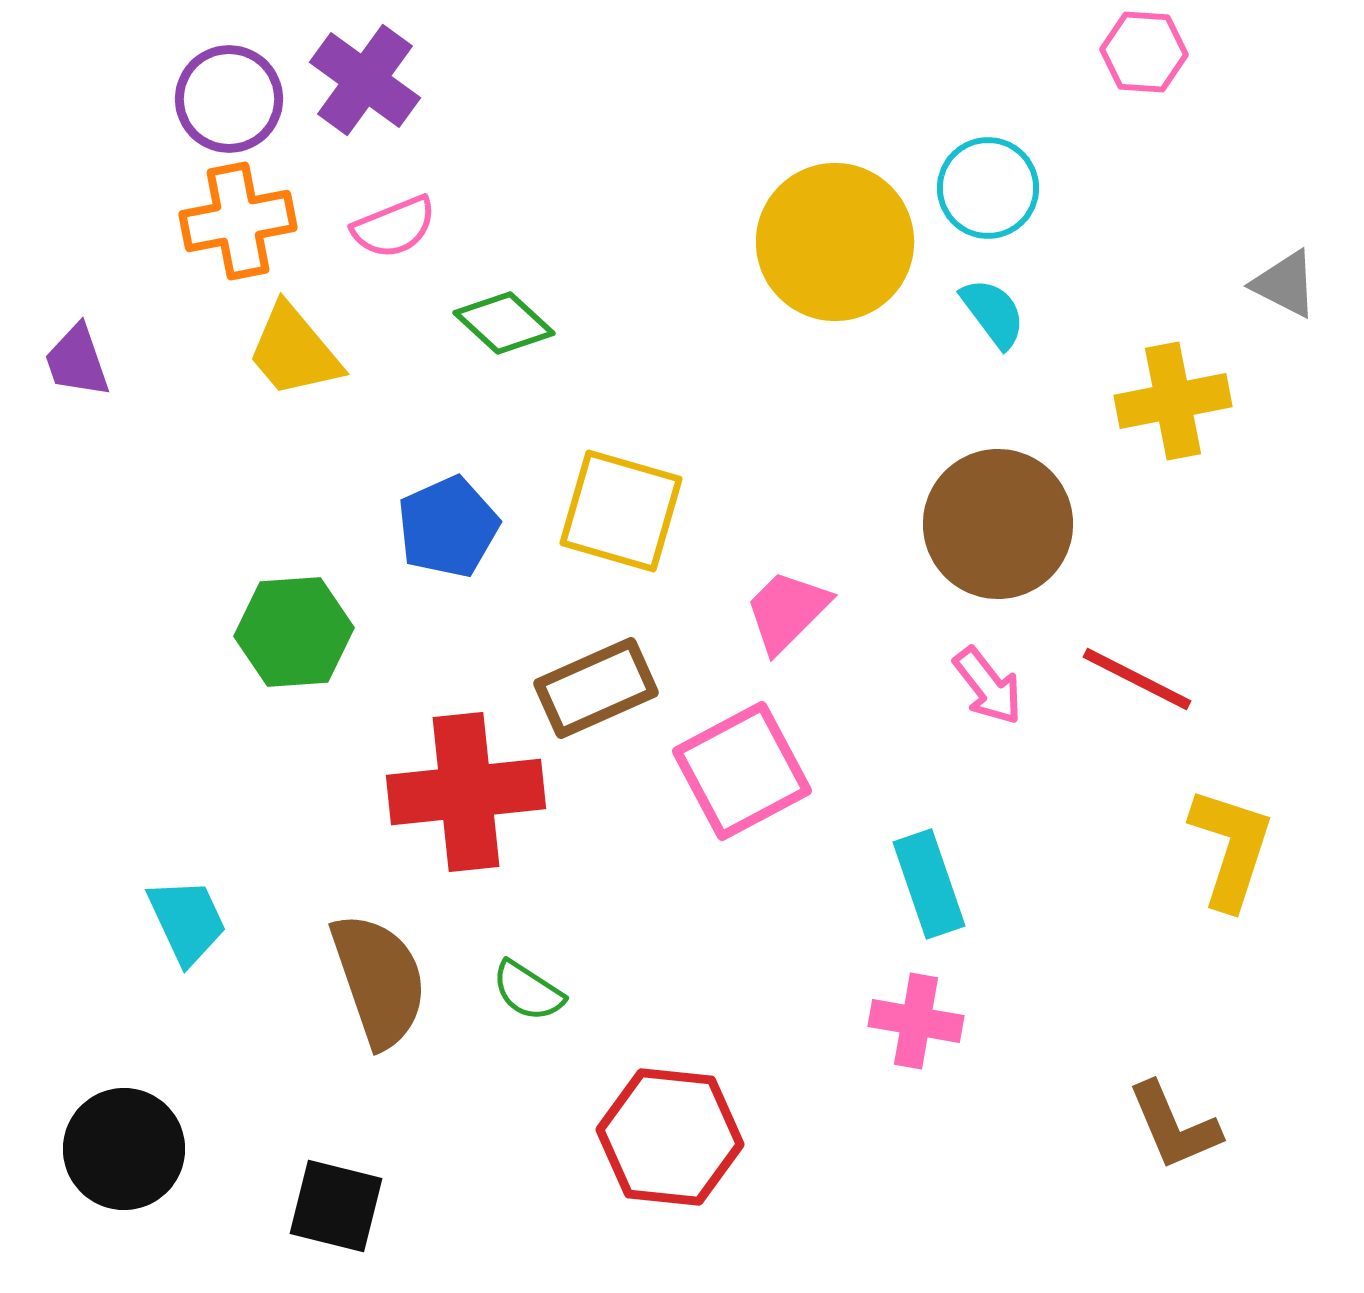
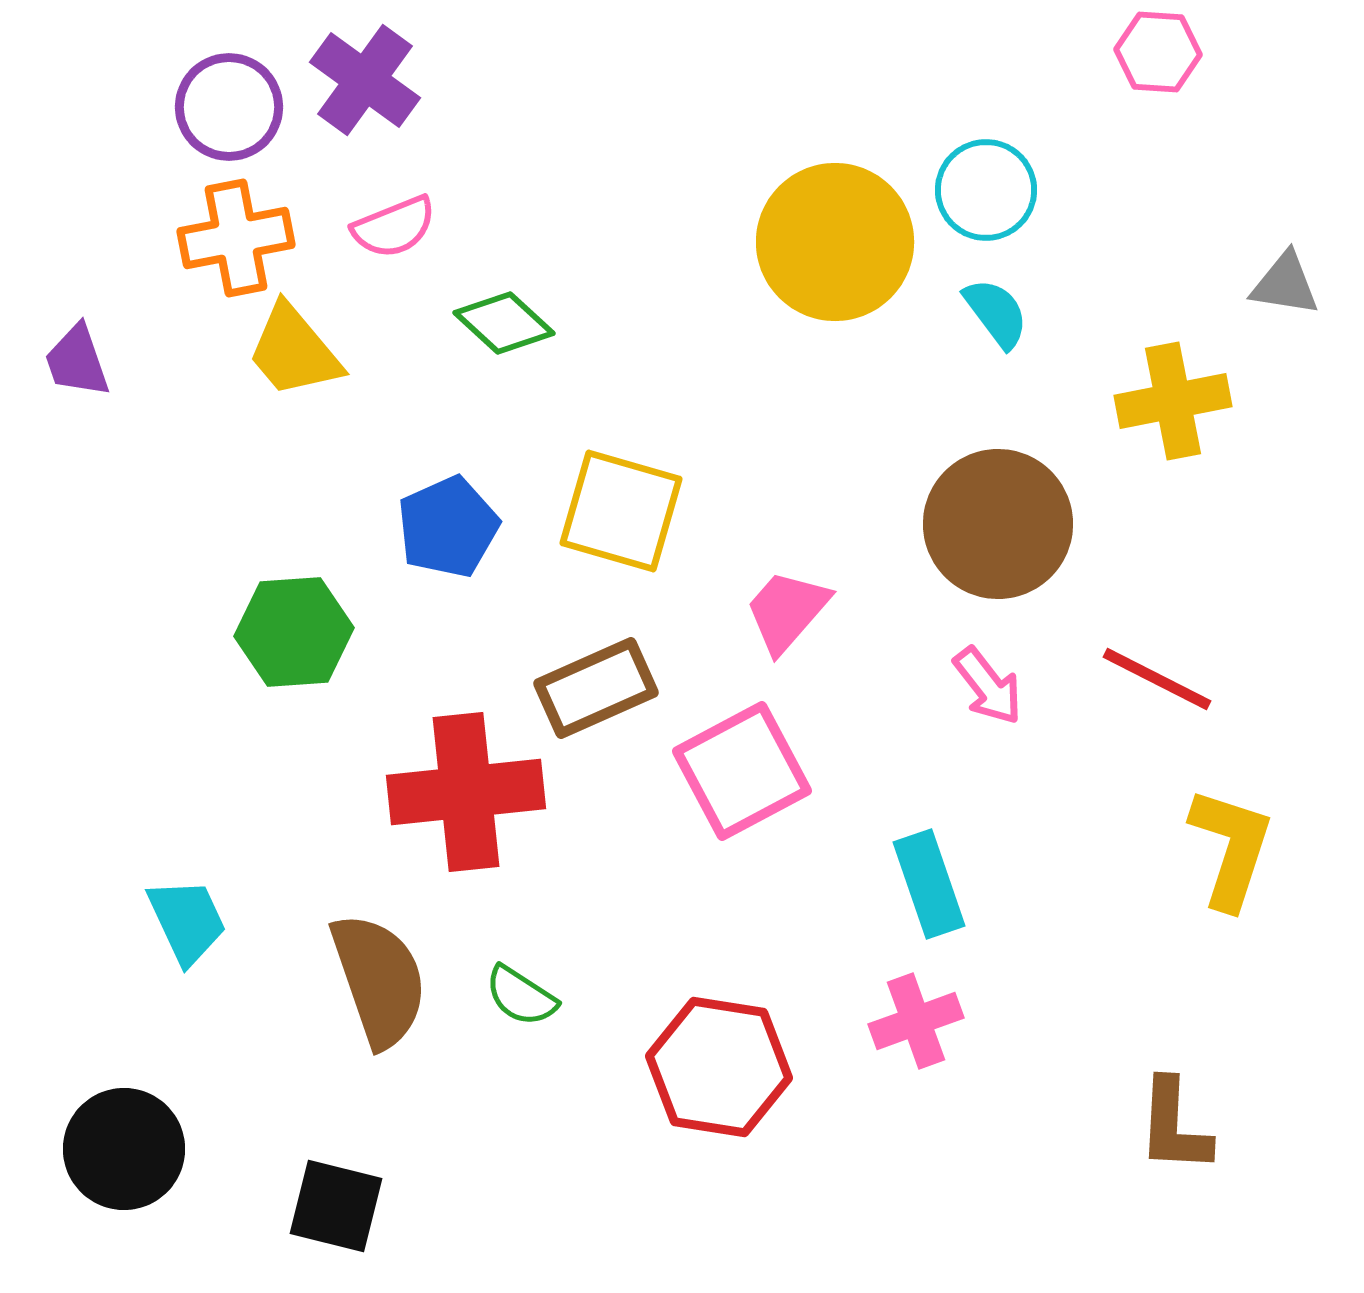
pink hexagon: moved 14 px right
purple circle: moved 8 px down
cyan circle: moved 2 px left, 2 px down
orange cross: moved 2 px left, 17 px down
gray triangle: rotated 18 degrees counterclockwise
cyan semicircle: moved 3 px right
pink trapezoid: rotated 4 degrees counterclockwise
red line: moved 20 px right
green semicircle: moved 7 px left, 5 px down
pink cross: rotated 30 degrees counterclockwise
brown L-shape: rotated 26 degrees clockwise
red hexagon: moved 49 px right, 70 px up; rotated 3 degrees clockwise
